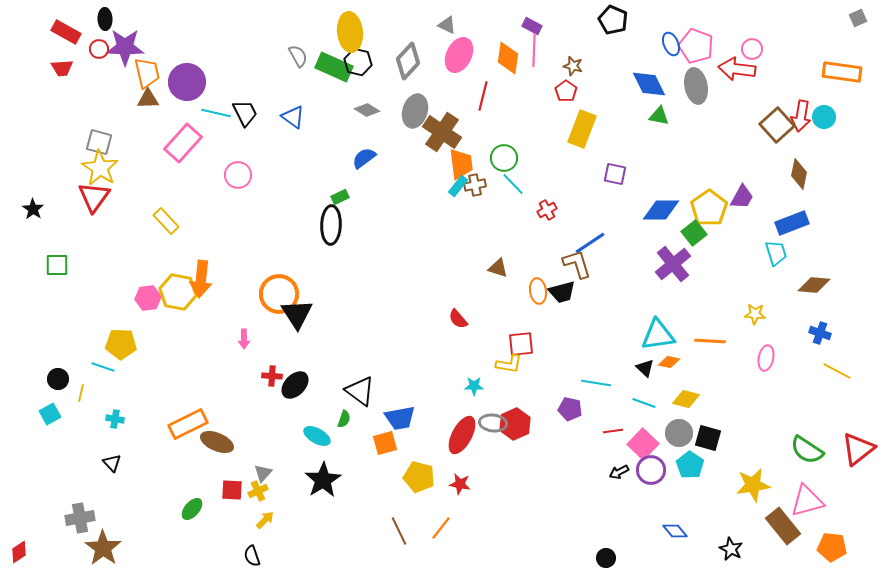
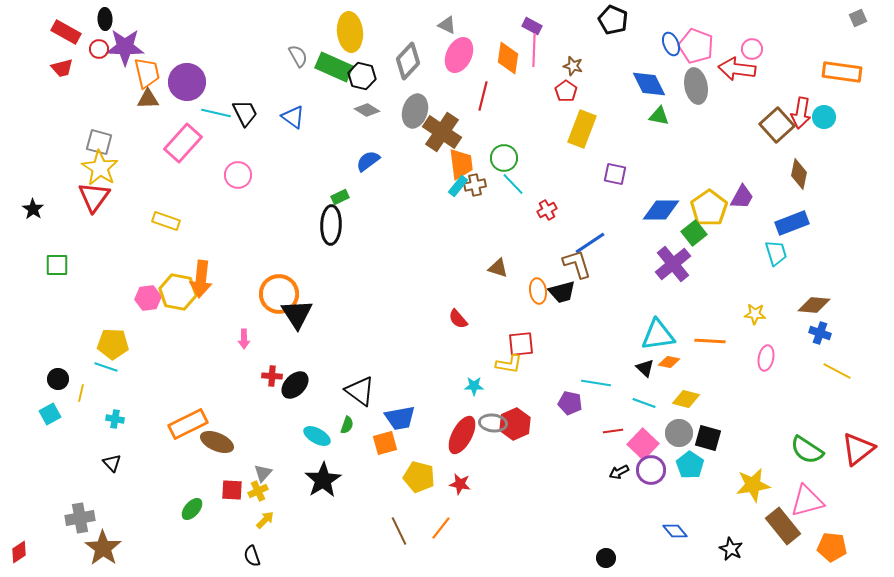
black hexagon at (358, 62): moved 4 px right, 14 px down
red trapezoid at (62, 68): rotated 10 degrees counterclockwise
red arrow at (801, 116): moved 3 px up
blue semicircle at (364, 158): moved 4 px right, 3 px down
yellow rectangle at (166, 221): rotated 28 degrees counterclockwise
brown diamond at (814, 285): moved 20 px down
yellow pentagon at (121, 344): moved 8 px left
cyan line at (103, 367): moved 3 px right
purple pentagon at (570, 409): moved 6 px up
green semicircle at (344, 419): moved 3 px right, 6 px down
